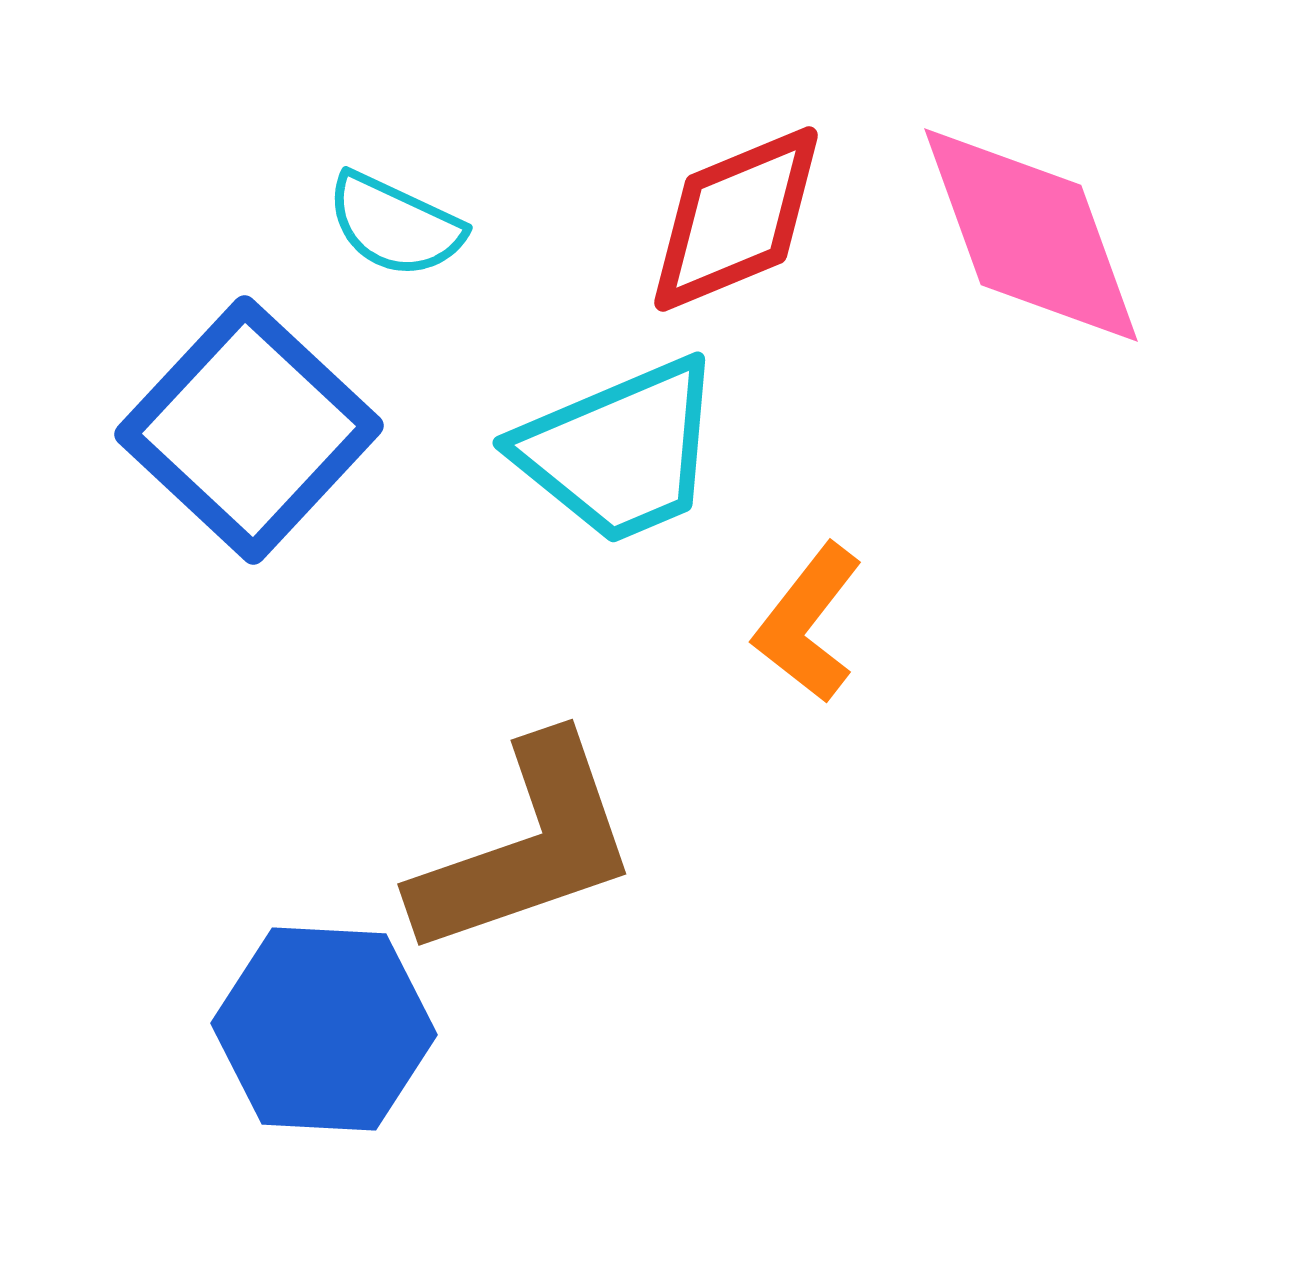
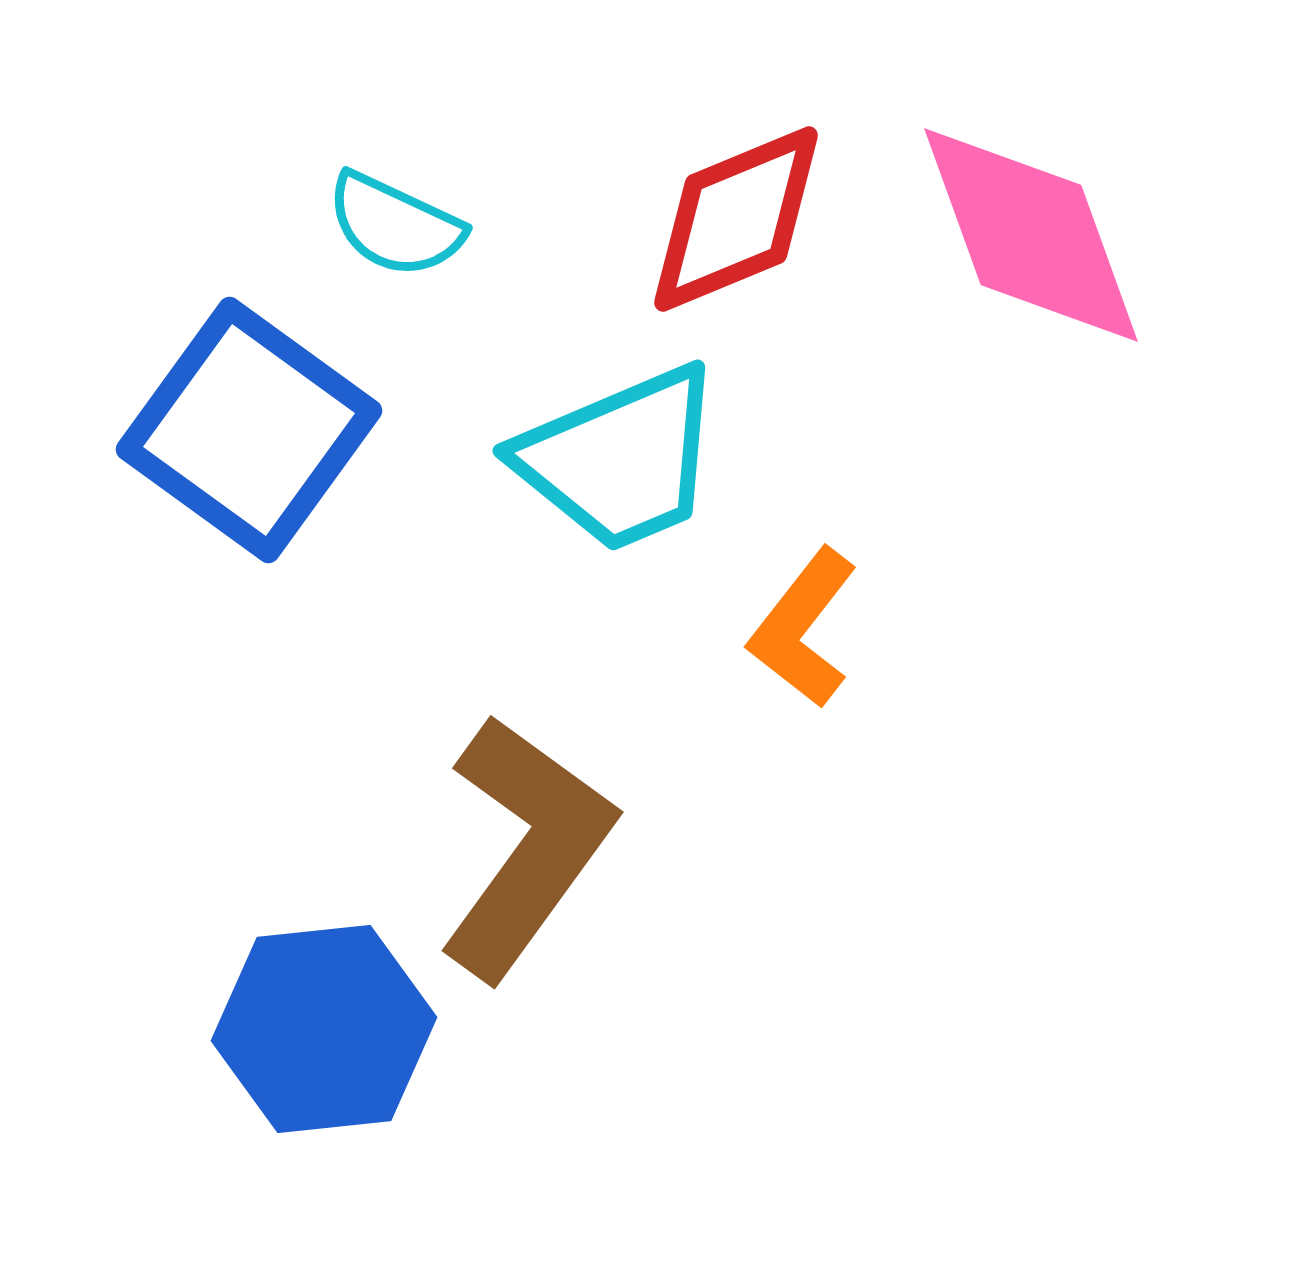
blue square: rotated 7 degrees counterclockwise
cyan trapezoid: moved 8 px down
orange L-shape: moved 5 px left, 5 px down
brown L-shape: rotated 35 degrees counterclockwise
blue hexagon: rotated 9 degrees counterclockwise
